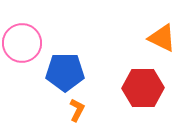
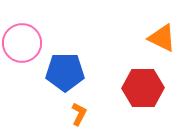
orange L-shape: moved 2 px right, 4 px down
